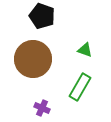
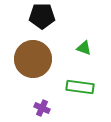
black pentagon: rotated 20 degrees counterclockwise
green triangle: moved 1 px left, 2 px up
green rectangle: rotated 68 degrees clockwise
